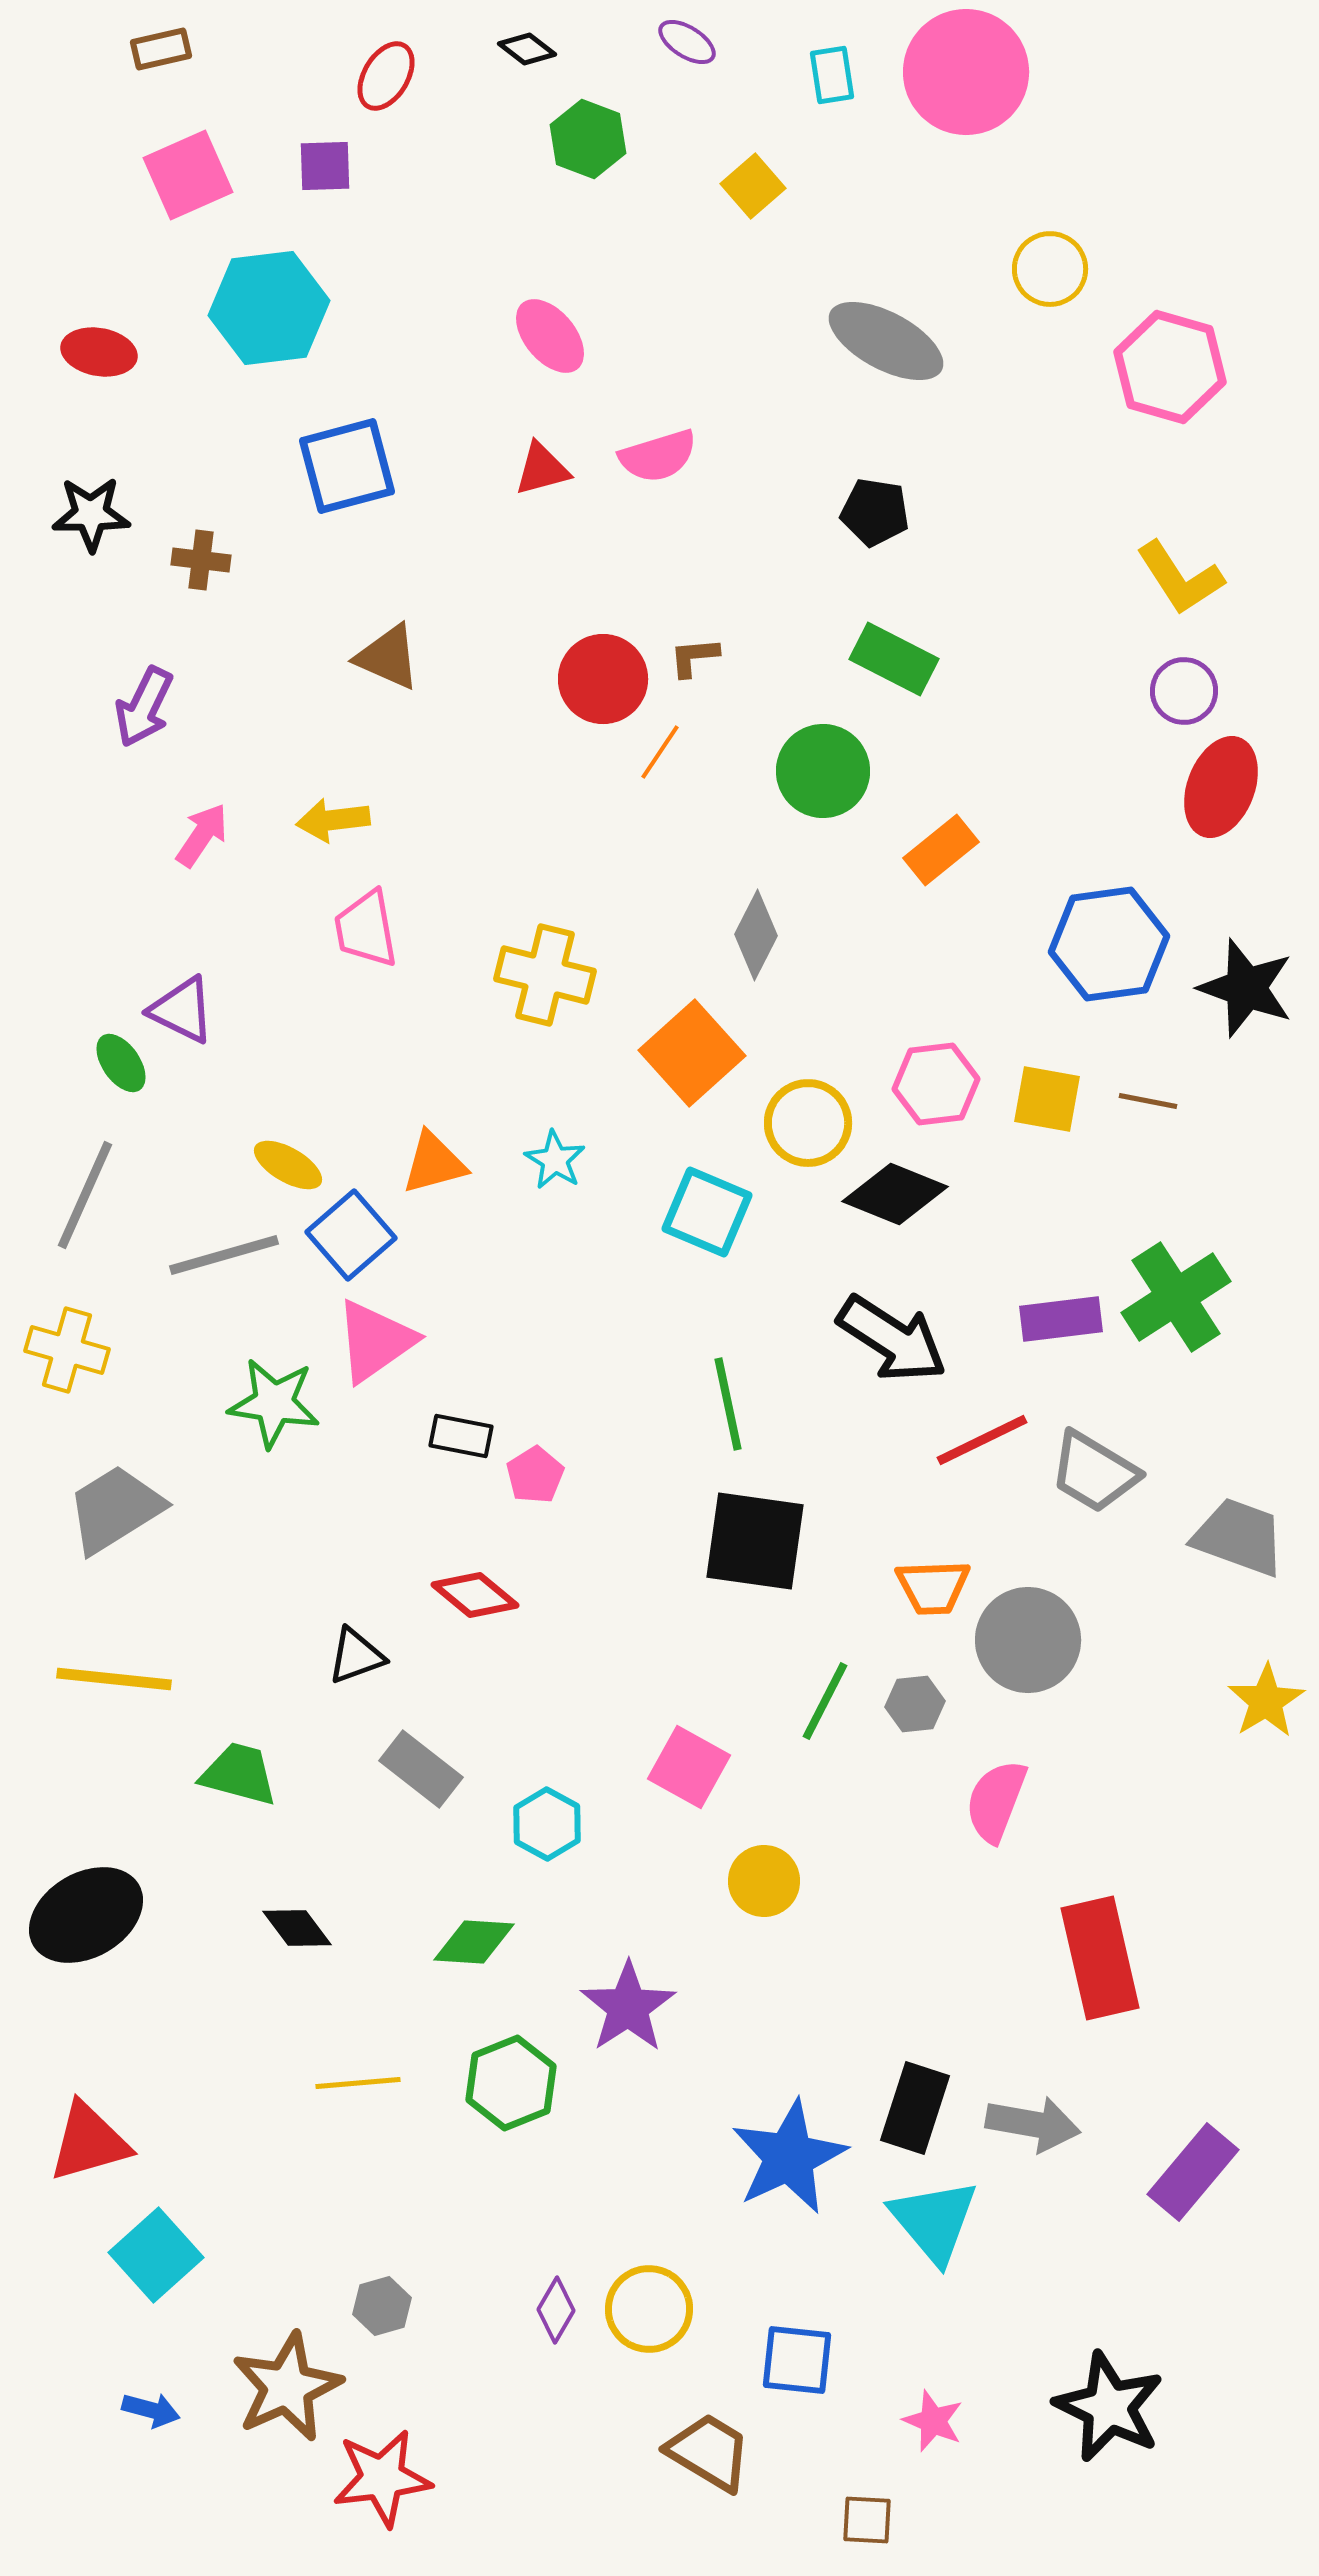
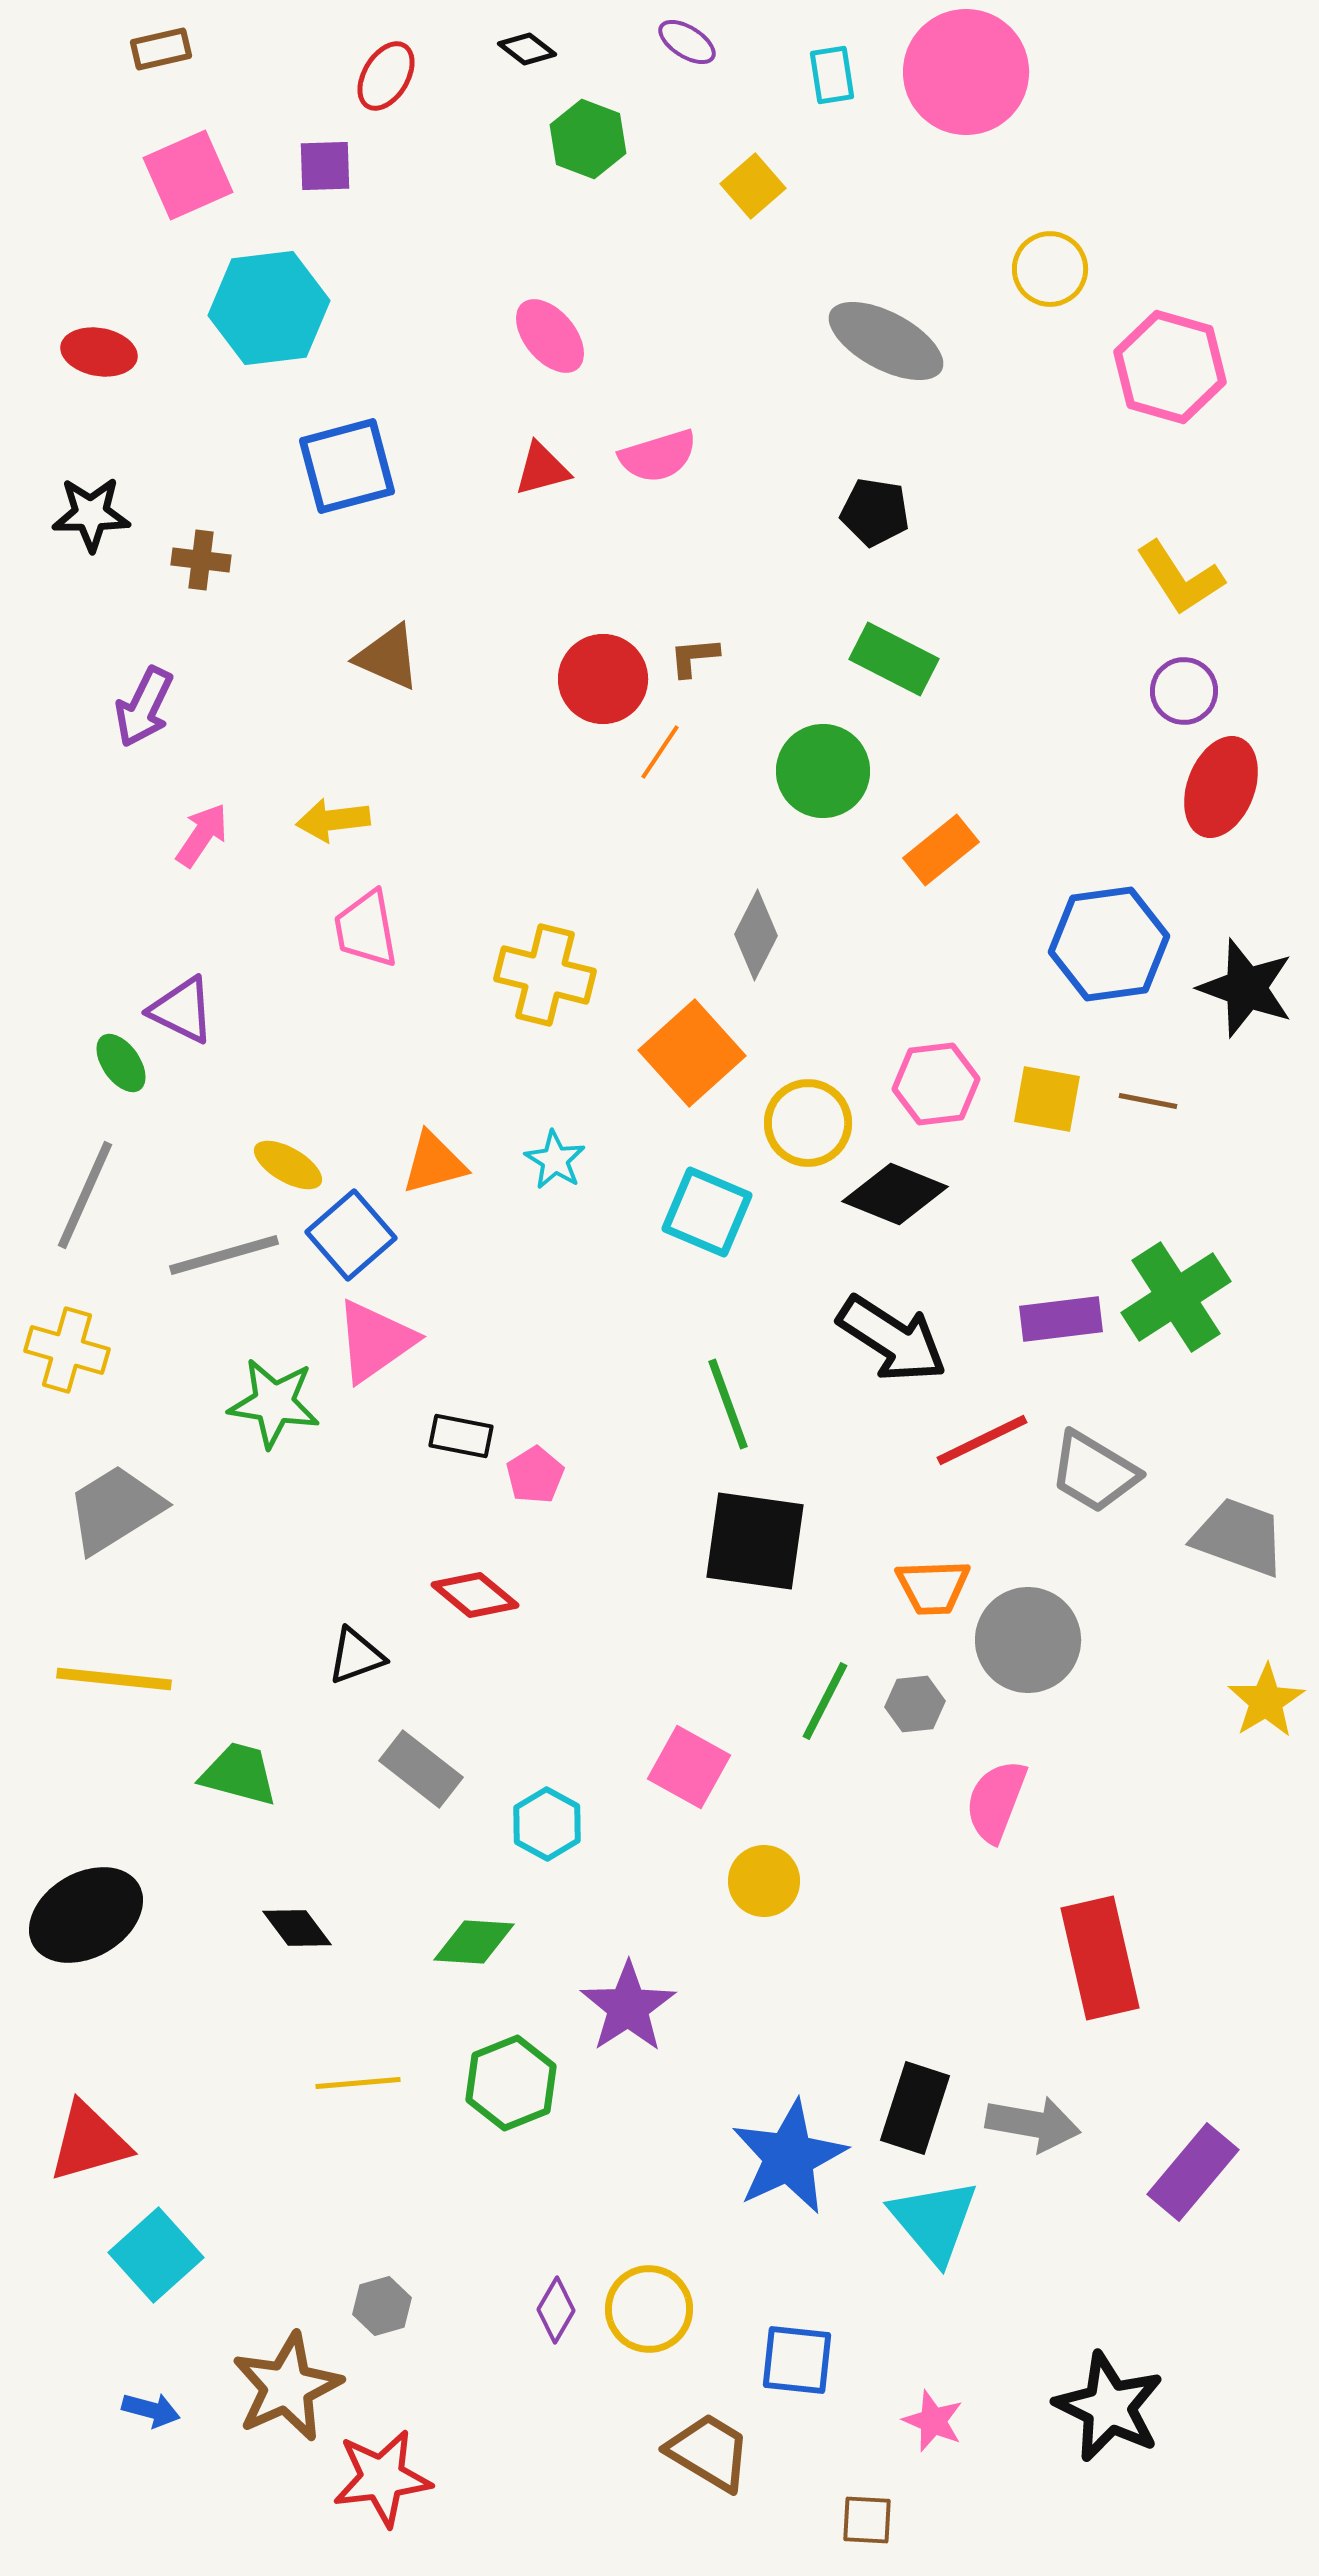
green line at (728, 1404): rotated 8 degrees counterclockwise
